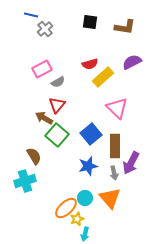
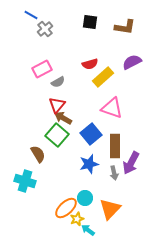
blue line: rotated 16 degrees clockwise
pink triangle: moved 5 px left; rotated 25 degrees counterclockwise
brown arrow: moved 19 px right
brown semicircle: moved 4 px right, 2 px up
blue star: moved 1 px right, 2 px up
cyan cross: rotated 35 degrees clockwise
orange triangle: moved 11 px down; rotated 25 degrees clockwise
cyan arrow: moved 3 px right, 4 px up; rotated 112 degrees clockwise
